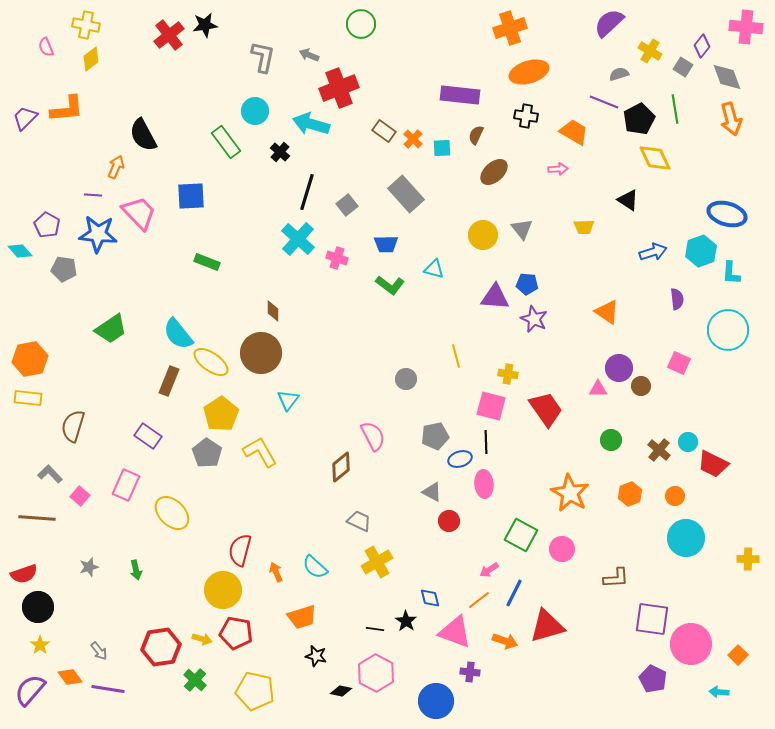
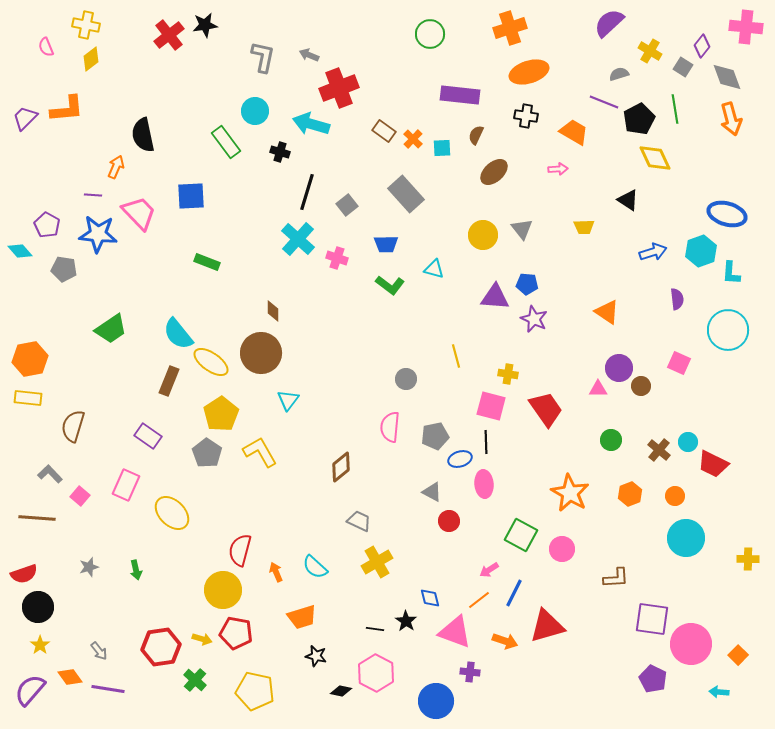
green circle at (361, 24): moved 69 px right, 10 px down
black semicircle at (143, 135): rotated 16 degrees clockwise
black cross at (280, 152): rotated 24 degrees counterclockwise
pink semicircle at (373, 436): moved 17 px right, 9 px up; rotated 148 degrees counterclockwise
